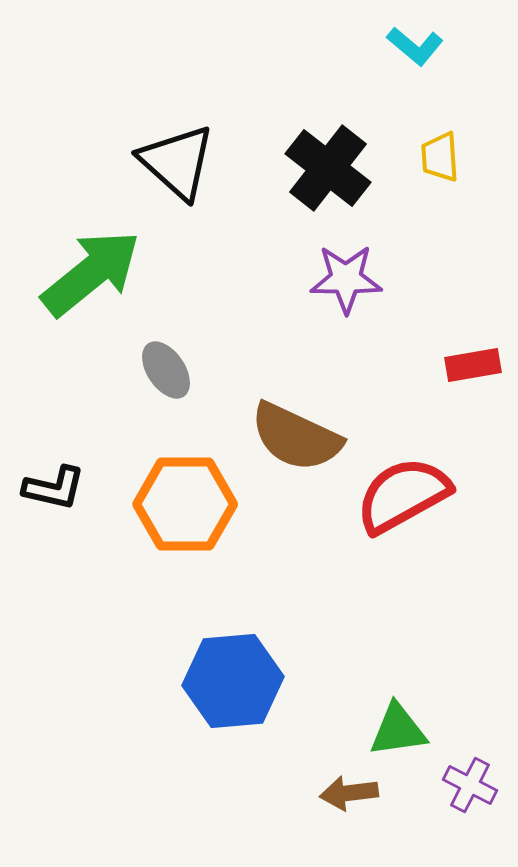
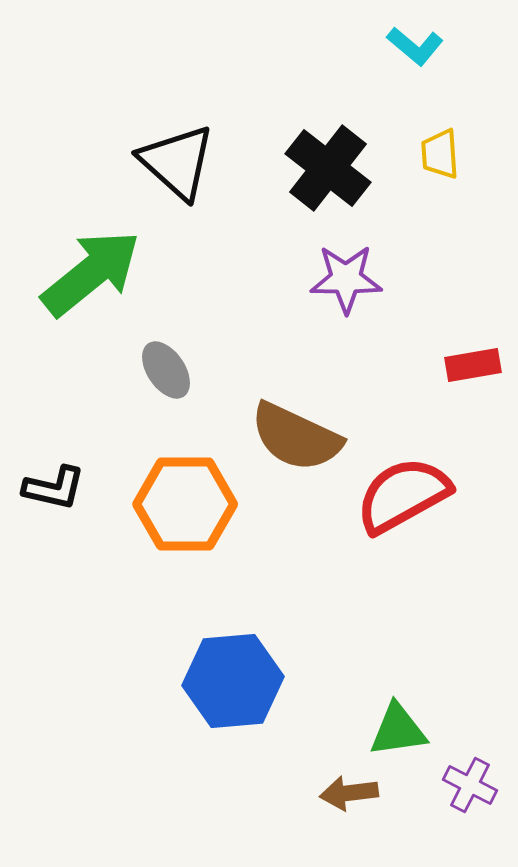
yellow trapezoid: moved 3 px up
